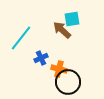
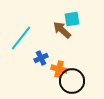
black circle: moved 4 px right, 1 px up
